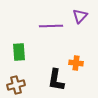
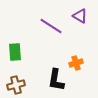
purple triangle: rotated 42 degrees counterclockwise
purple line: rotated 35 degrees clockwise
green rectangle: moved 4 px left
orange cross: rotated 24 degrees counterclockwise
